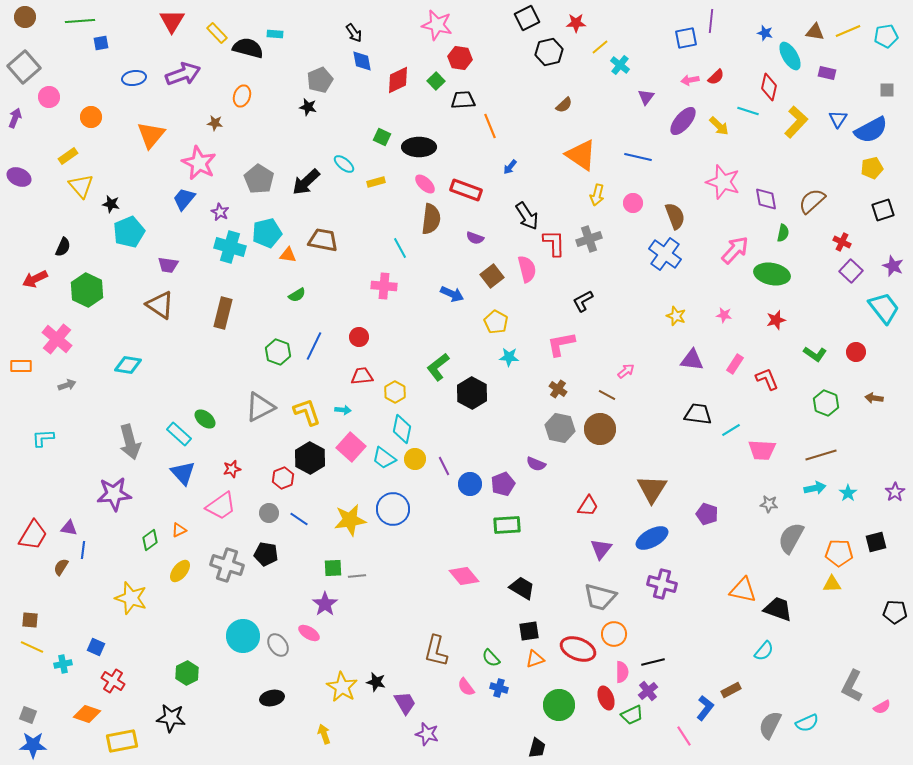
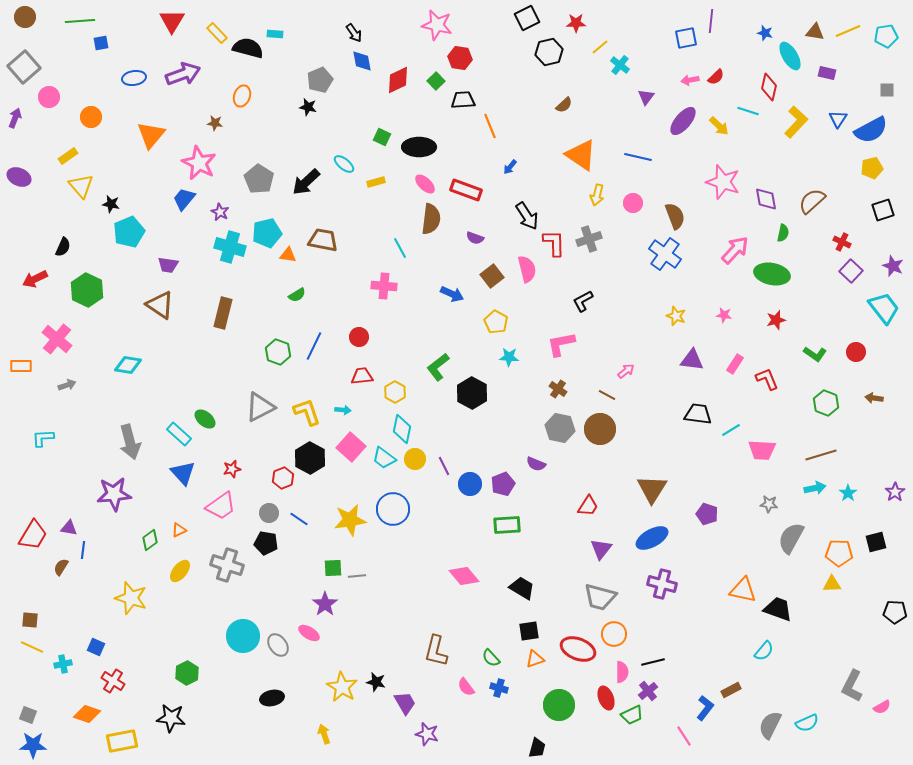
black pentagon at (266, 554): moved 11 px up
